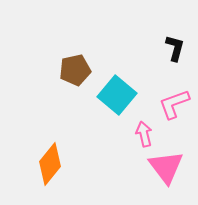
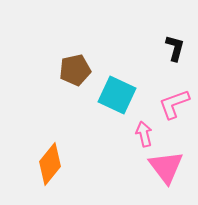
cyan square: rotated 15 degrees counterclockwise
